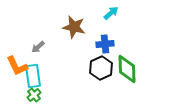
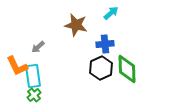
brown star: moved 2 px right, 2 px up
